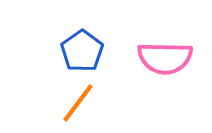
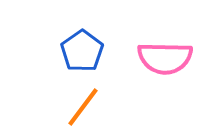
orange line: moved 5 px right, 4 px down
